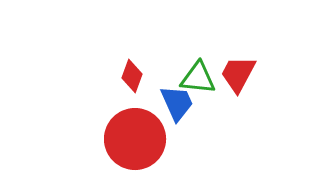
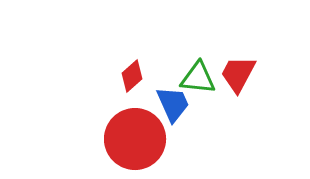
red diamond: rotated 28 degrees clockwise
blue trapezoid: moved 4 px left, 1 px down
